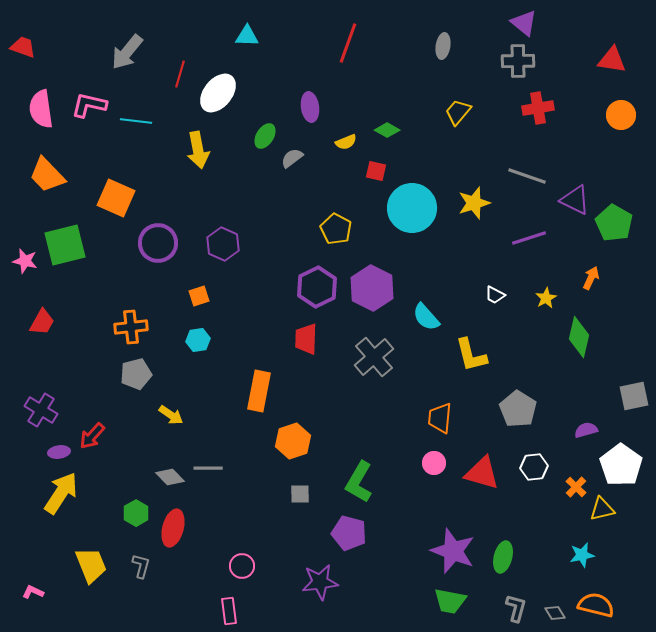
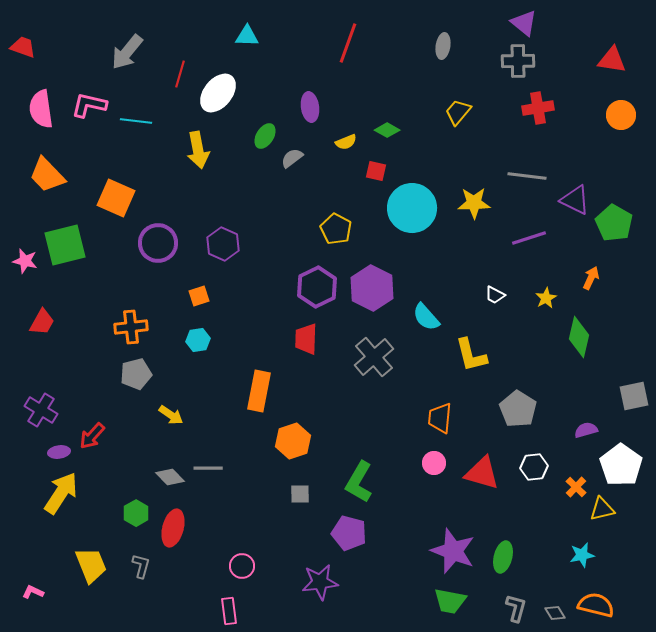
gray line at (527, 176): rotated 12 degrees counterclockwise
yellow star at (474, 203): rotated 16 degrees clockwise
